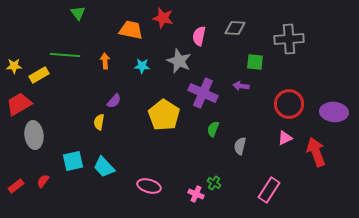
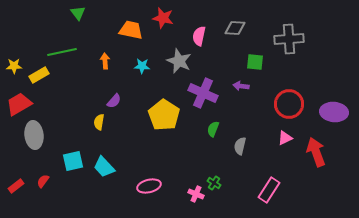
green line: moved 3 px left, 3 px up; rotated 16 degrees counterclockwise
pink ellipse: rotated 30 degrees counterclockwise
